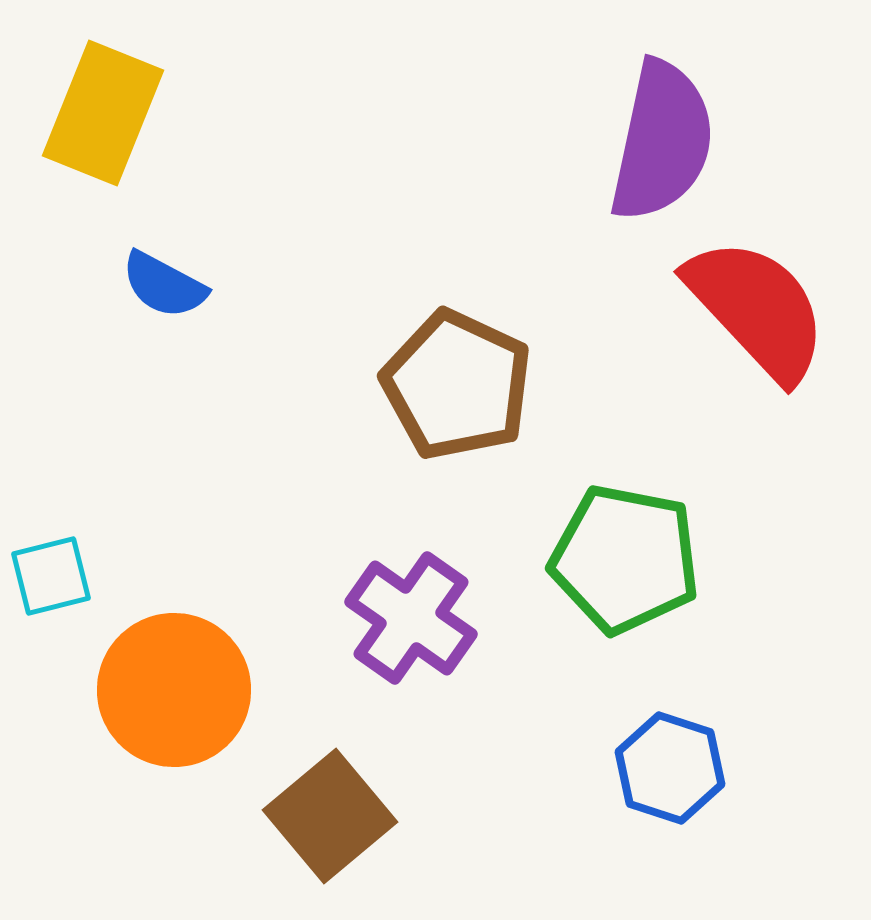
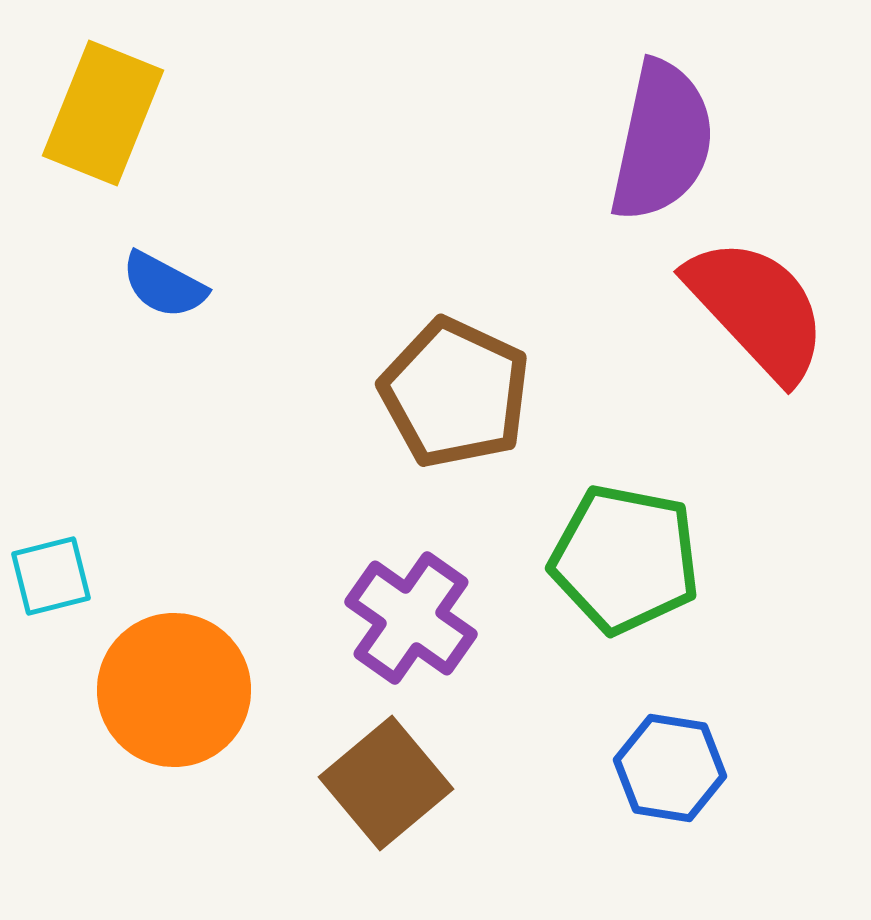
brown pentagon: moved 2 px left, 8 px down
blue hexagon: rotated 9 degrees counterclockwise
brown square: moved 56 px right, 33 px up
